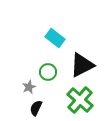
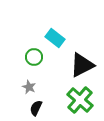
green circle: moved 14 px left, 15 px up
gray star: rotated 24 degrees counterclockwise
